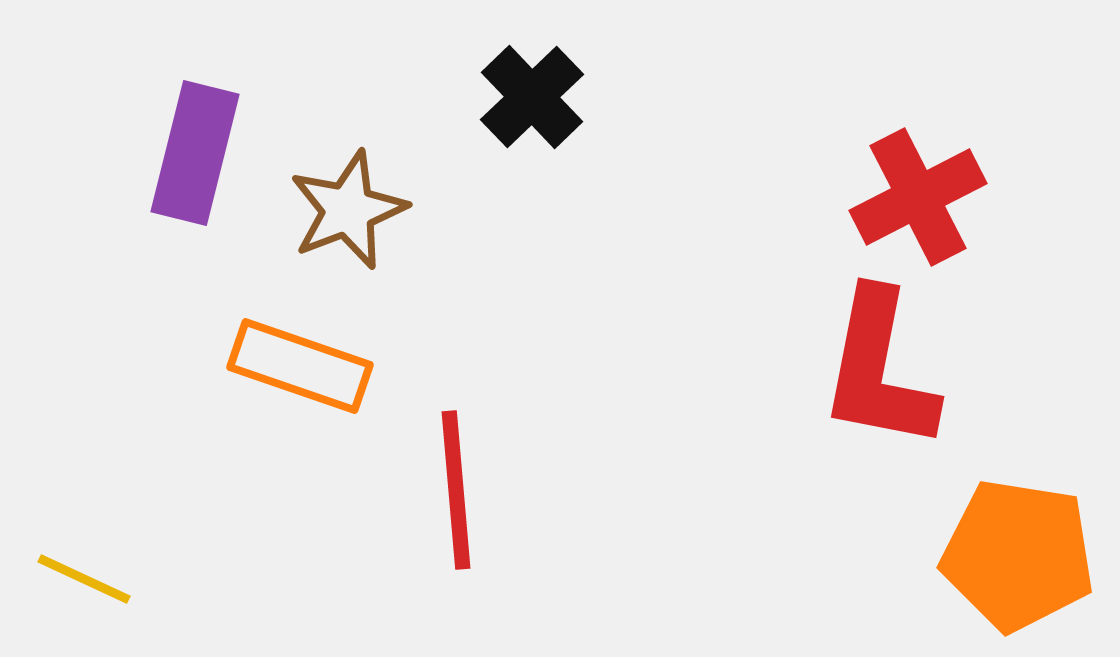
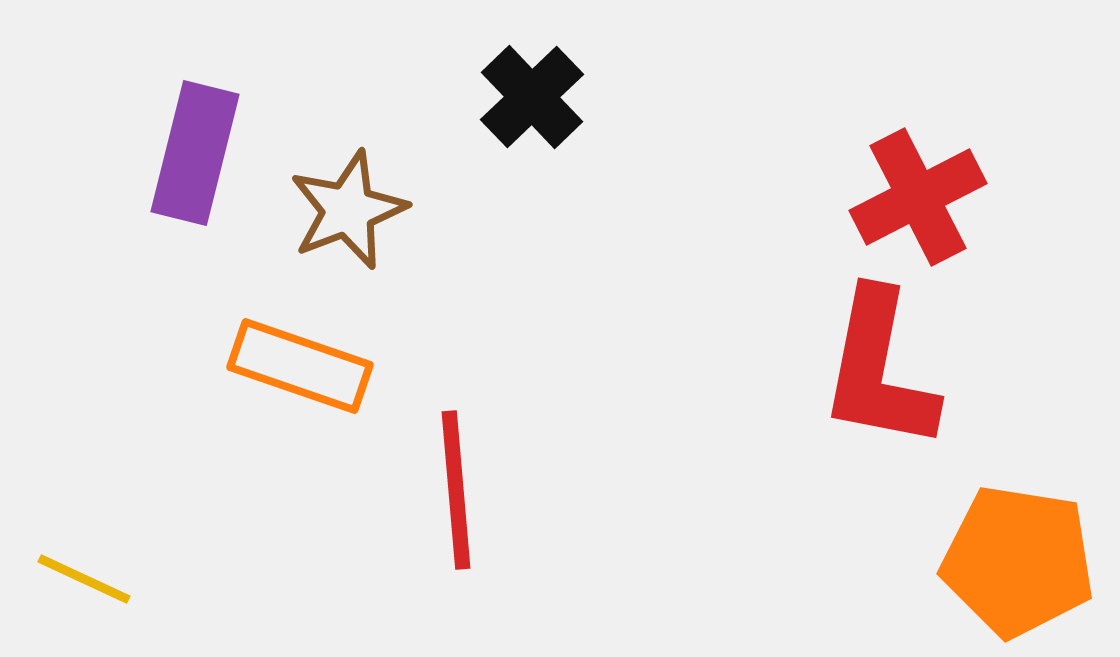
orange pentagon: moved 6 px down
